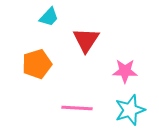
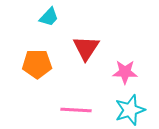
red triangle: moved 8 px down
orange pentagon: rotated 16 degrees clockwise
pink star: moved 1 px down
pink line: moved 1 px left, 2 px down
